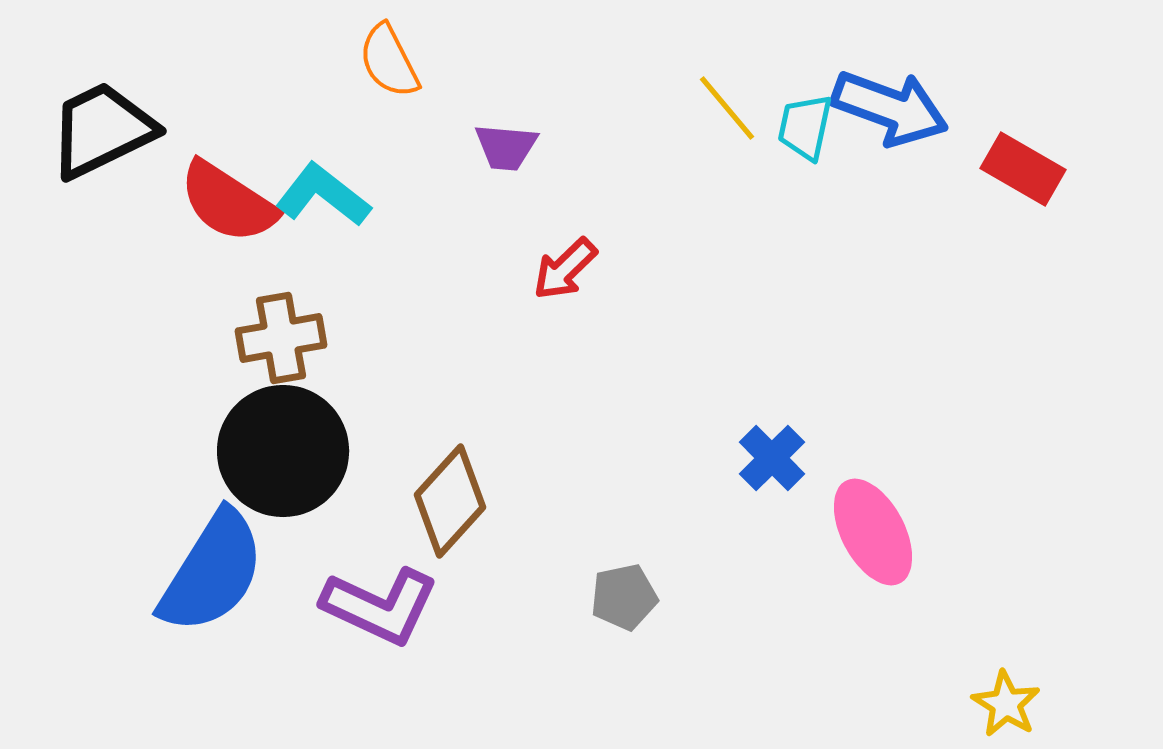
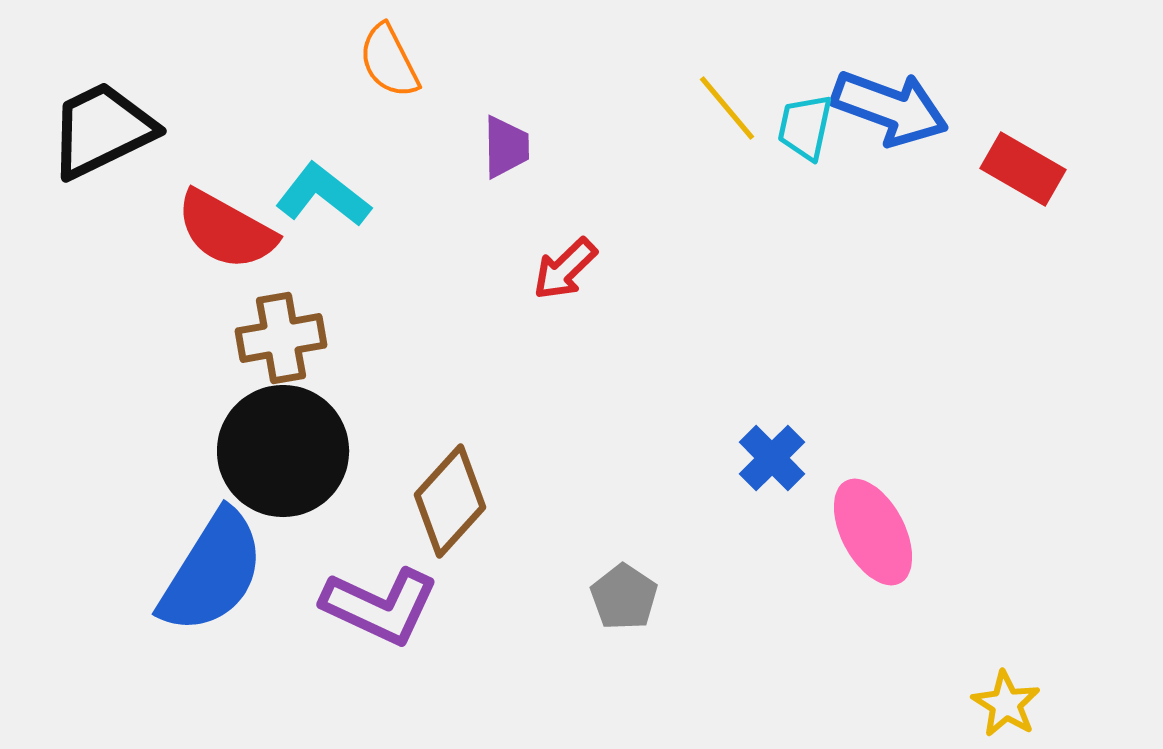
purple trapezoid: rotated 96 degrees counterclockwise
red semicircle: moved 2 px left, 28 px down; rotated 4 degrees counterclockwise
gray pentagon: rotated 26 degrees counterclockwise
